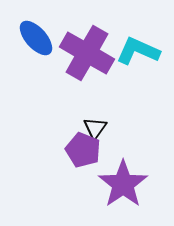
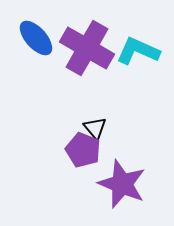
purple cross: moved 5 px up
black triangle: rotated 15 degrees counterclockwise
purple star: moved 1 px left; rotated 15 degrees counterclockwise
